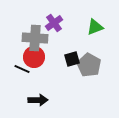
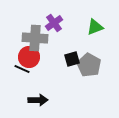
red circle: moved 5 px left
